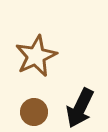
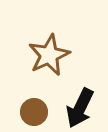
brown star: moved 13 px right, 1 px up
